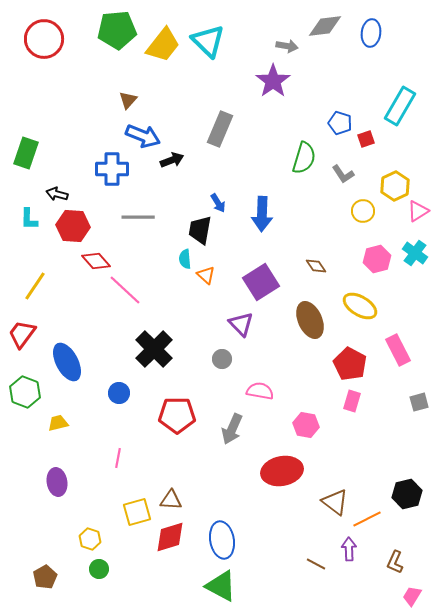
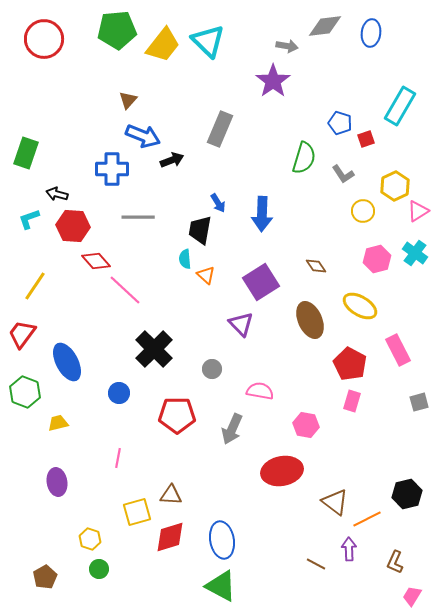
cyan L-shape at (29, 219): rotated 70 degrees clockwise
gray circle at (222, 359): moved 10 px left, 10 px down
brown triangle at (171, 500): moved 5 px up
